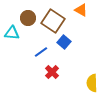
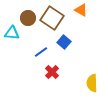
brown square: moved 1 px left, 3 px up
